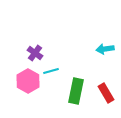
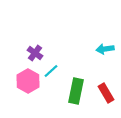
cyan line: rotated 28 degrees counterclockwise
